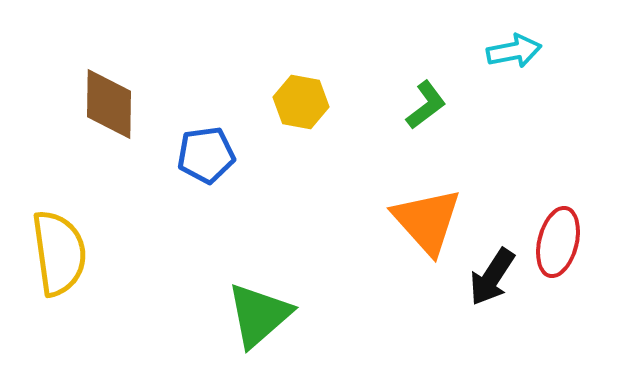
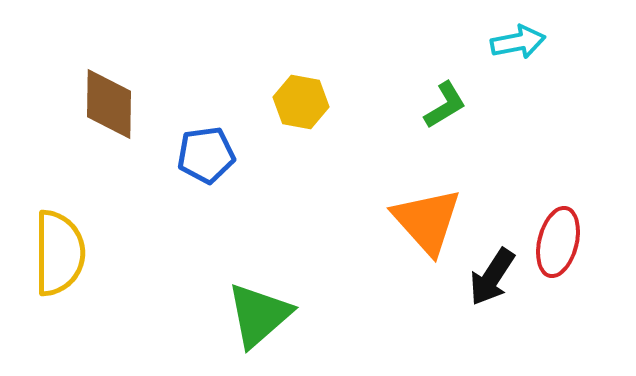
cyan arrow: moved 4 px right, 9 px up
green L-shape: moved 19 px right; rotated 6 degrees clockwise
yellow semicircle: rotated 8 degrees clockwise
